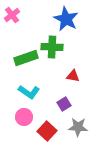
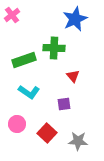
blue star: moved 9 px right; rotated 20 degrees clockwise
green cross: moved 2 px right, 1 px down
green rectangle: moved 2 px left, 2 px down
red triangle: rotated 40 degrees clockwise
purple square: rotated 24 degrees clockwise
pink circle: moved 7 px left, 7 px down
gray star: moved 14 px down
red square: moved 2 px down
